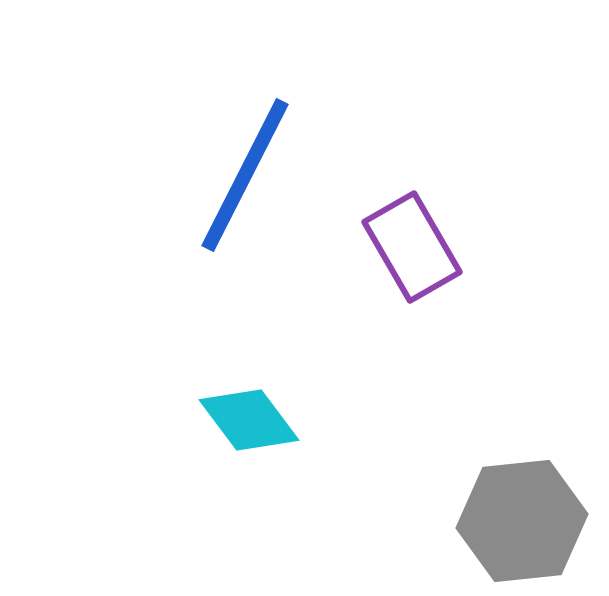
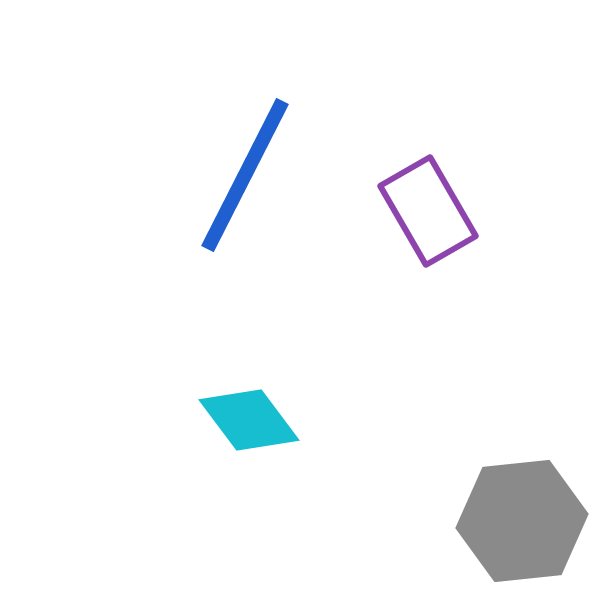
purple rectangle: moved 16 px right, 36 px up
